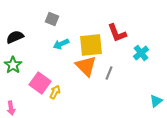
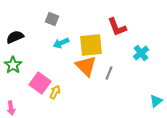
red L-shape: moved 6 px up
cyan arrow: moved 1 px up
